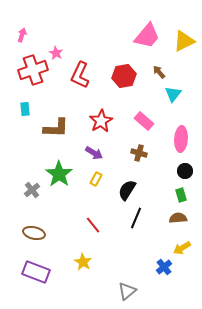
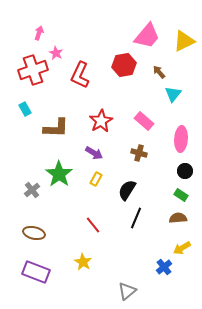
pink arrow: moved 17 px right, 2 px up
red hexagon: moved 11 px up
cyan rectangle: rotated 24 degrees counterclockwise
green rectangle: rotated 40 degrees counterclockwise
